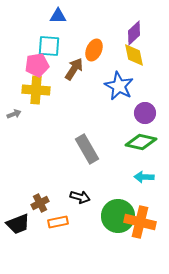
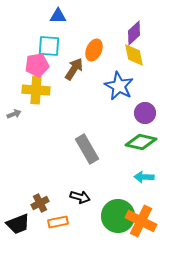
orange cross: moved 1 px right, 1 px up; rotated 12 degrees clockwise
